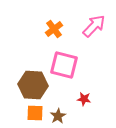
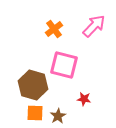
brown hexagon: rotated 12 degrees clockwise
